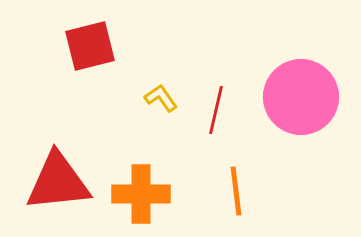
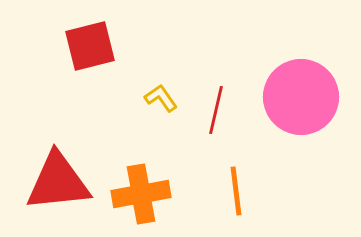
orange cross: rotated 10 degrees counterclockwise
